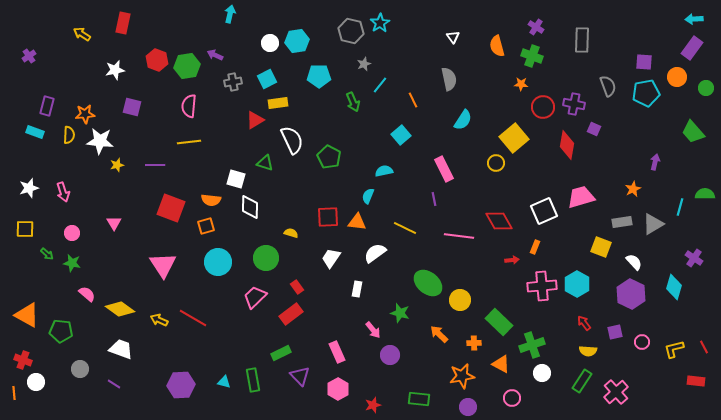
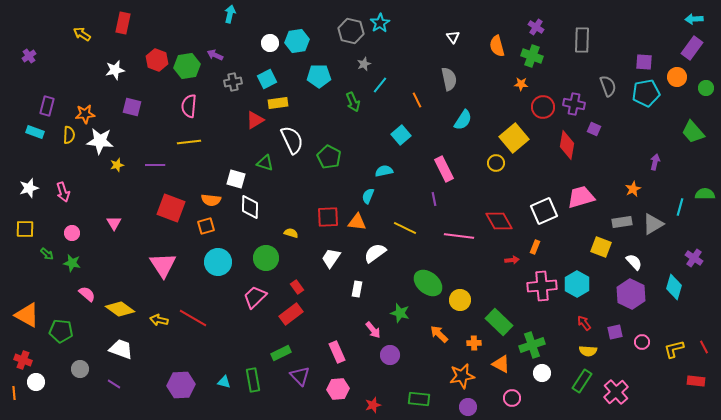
orange line at (413, 100): moved 4 px right
yellow arrow at (159, 320): rotated 12 degrees counterclockwise
pink hexagon at (338, 389): rotated 25 degrees clockwise
